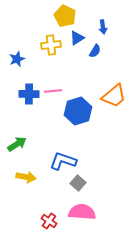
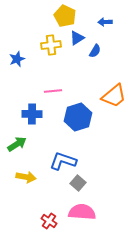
blue arrow: moved 2 px right, 5 px up; rotated 96 degrees clockwise
blue cross: moved 3 px right, 20 px down
blue hexagon: moved 6 px down
